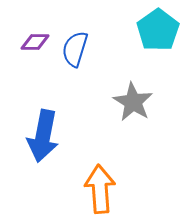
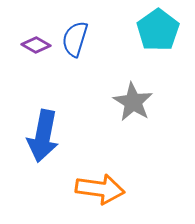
purple diamond: moved 1 px right, 3 px down; rotated 28 degrees clockwise
blue semicircle: moved 10 px up
orange arrow: rotated 102 degrees clockwise
